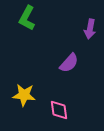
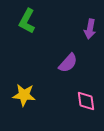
green L-shape: moved 3 px down
purple semicircle: moved 1 px left
pink diamond: moved 27 px right, 9 px up
